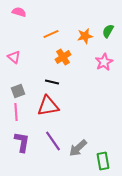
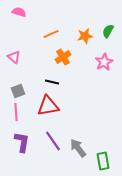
gray arrow: rotated 96 degrees clockwise
